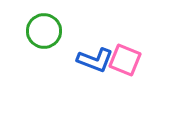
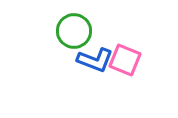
green circle: moved 30 px right
